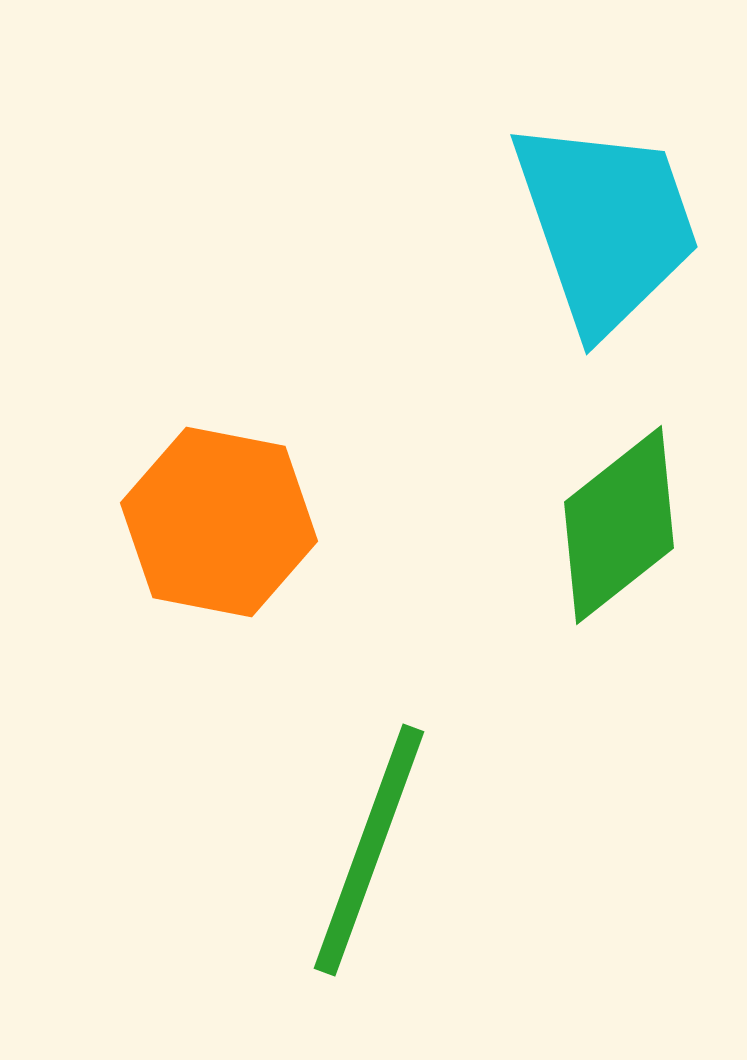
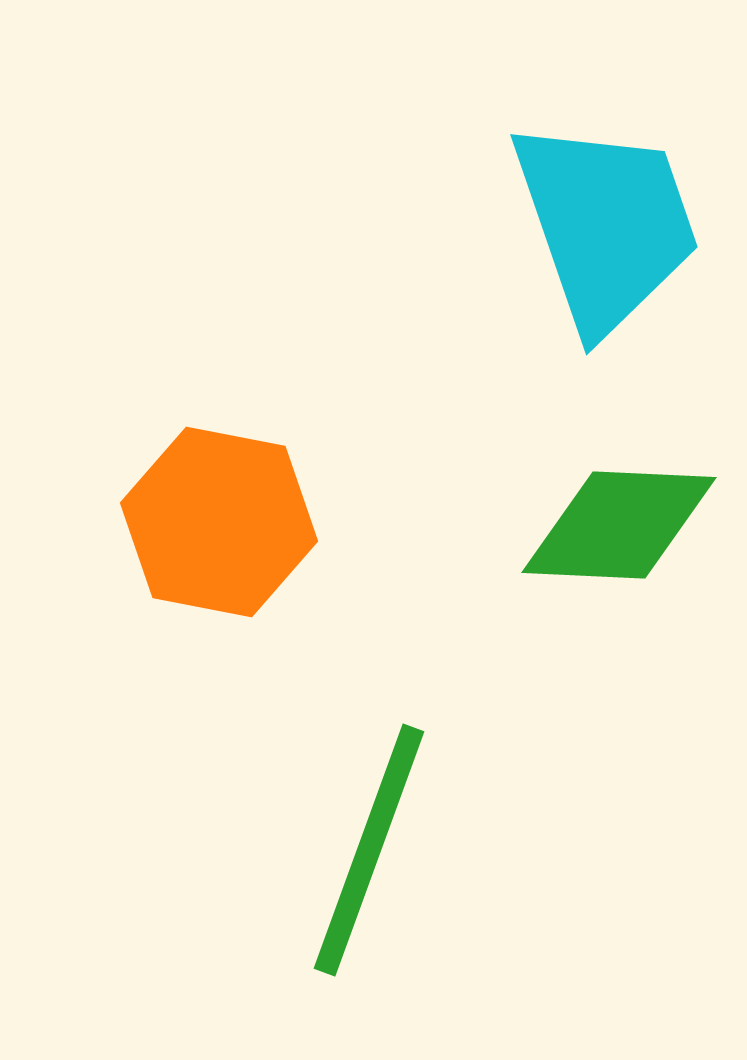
green diamond: rotated 41 degrees clockwise
